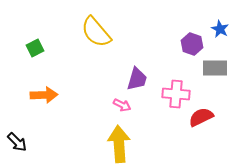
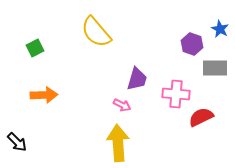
yellow arrow: moved 1 px left, 1 px up
